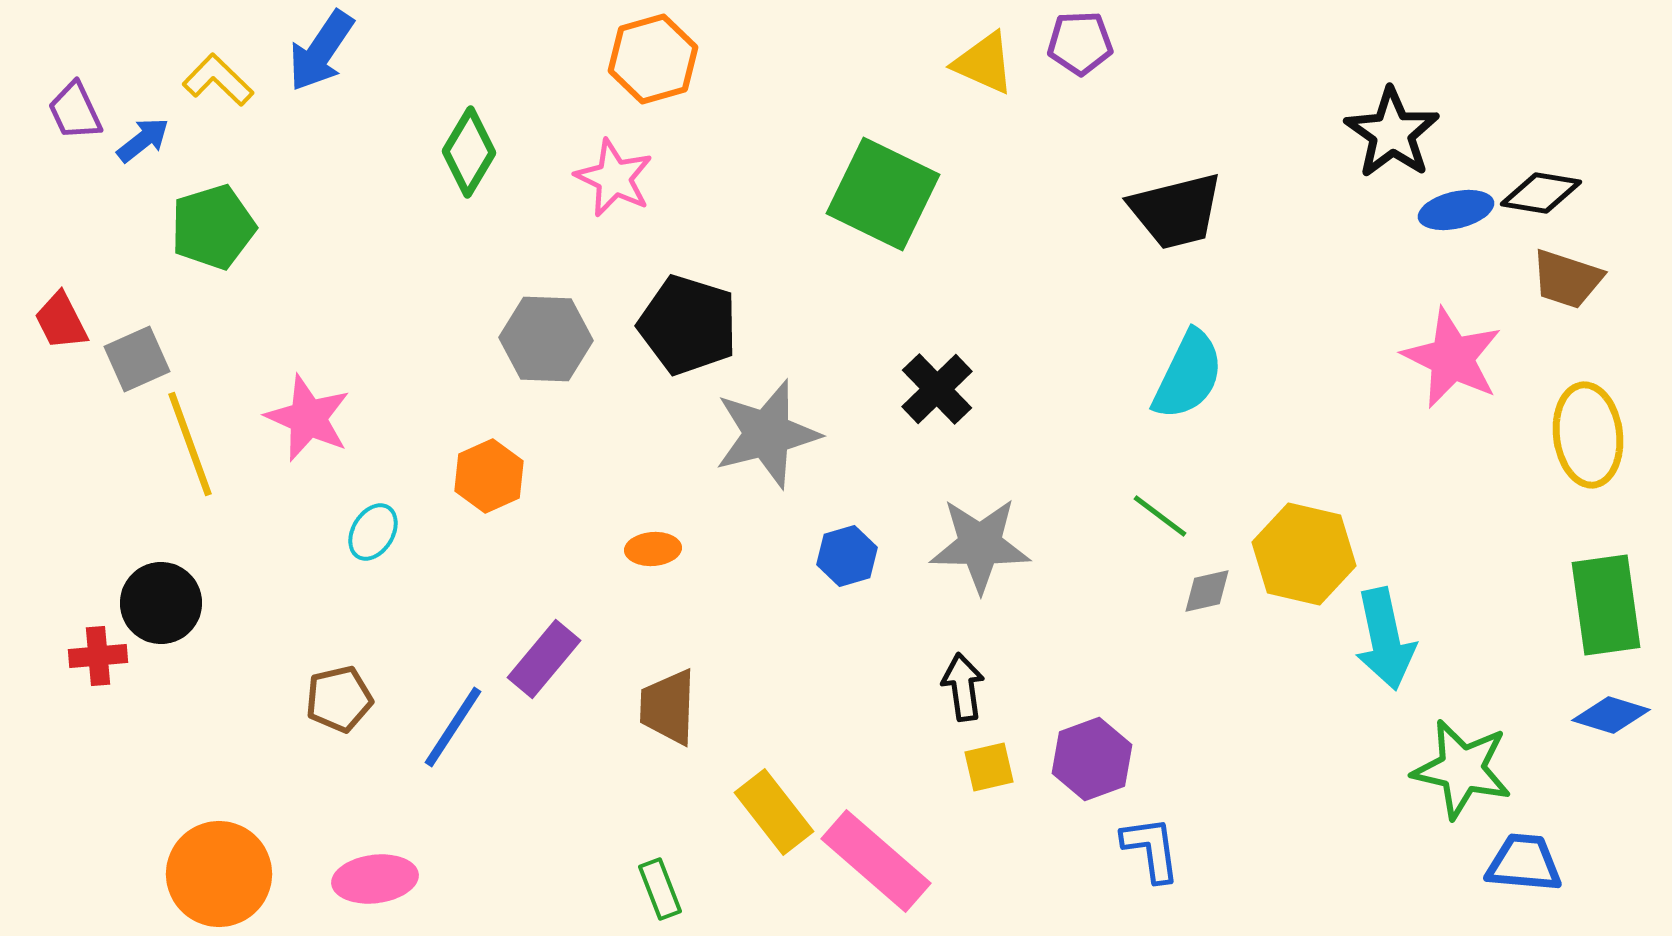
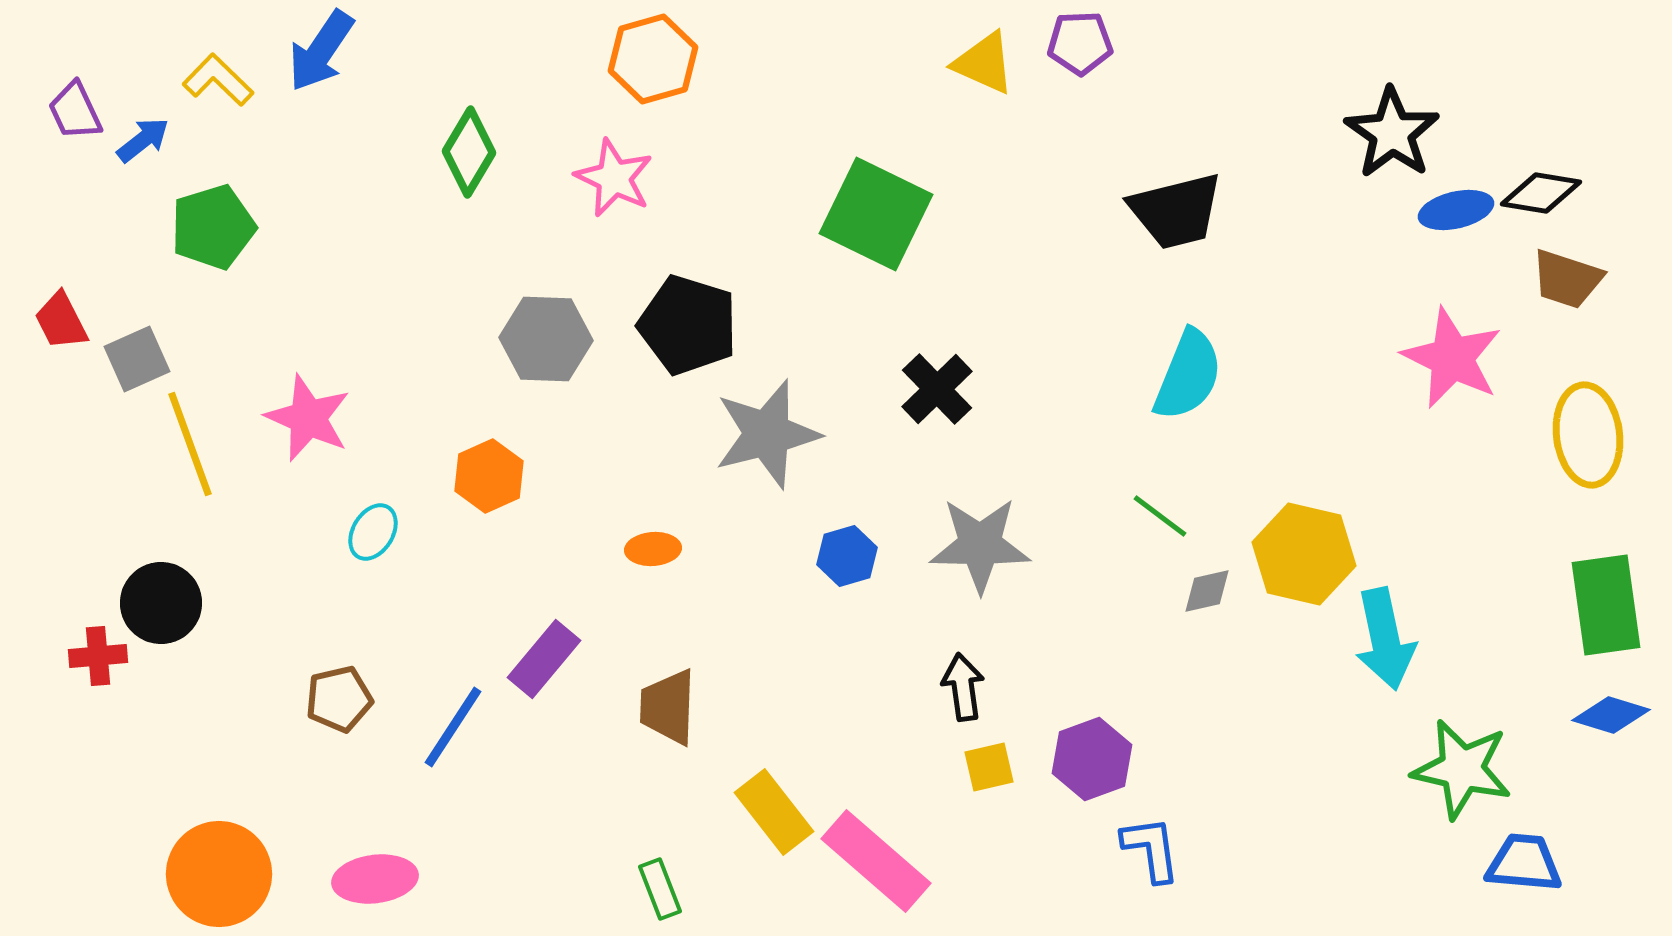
green square at (883, 194): moved 7 px left, 20 px down
cyan semicircle at (1188, 375): rotated 4 degrees counterclockwise
